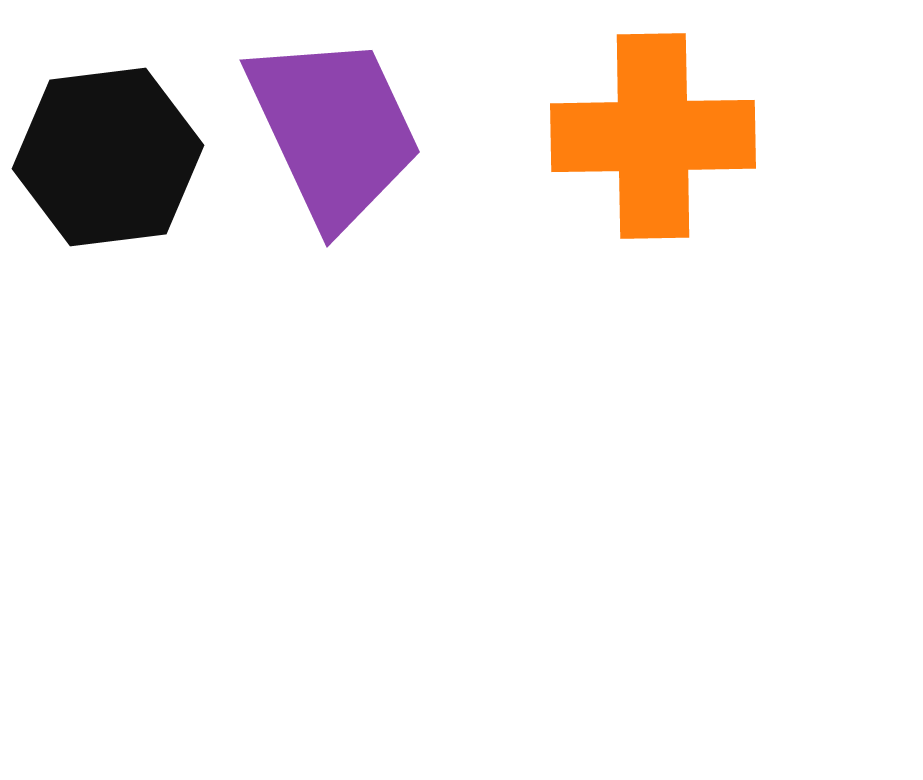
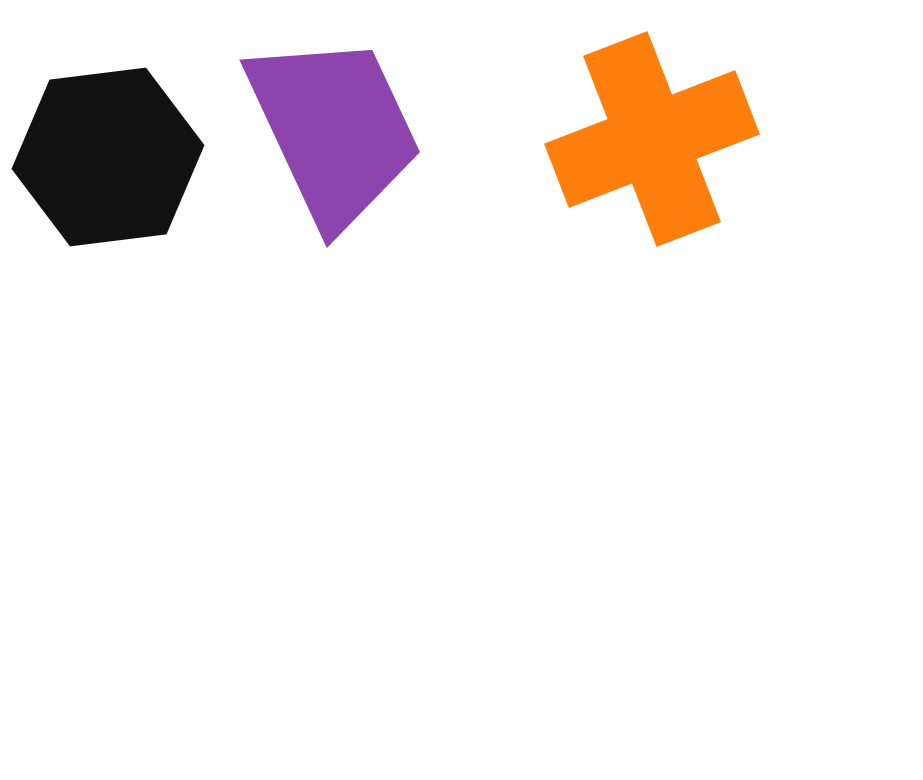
orange cross: moved 1 px left, 3 px down; rotated 20 degrees counterclockwise
